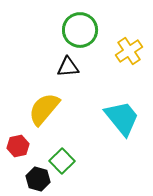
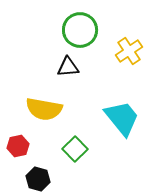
yellow semicircle: rotated 120 degrees counterclockwise
green square: moved 13 px right, 12 px up
